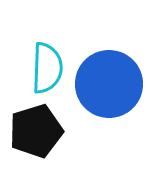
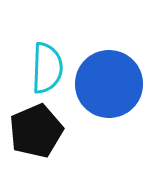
black pentagon: rotated 6 degrees counterclockwise
